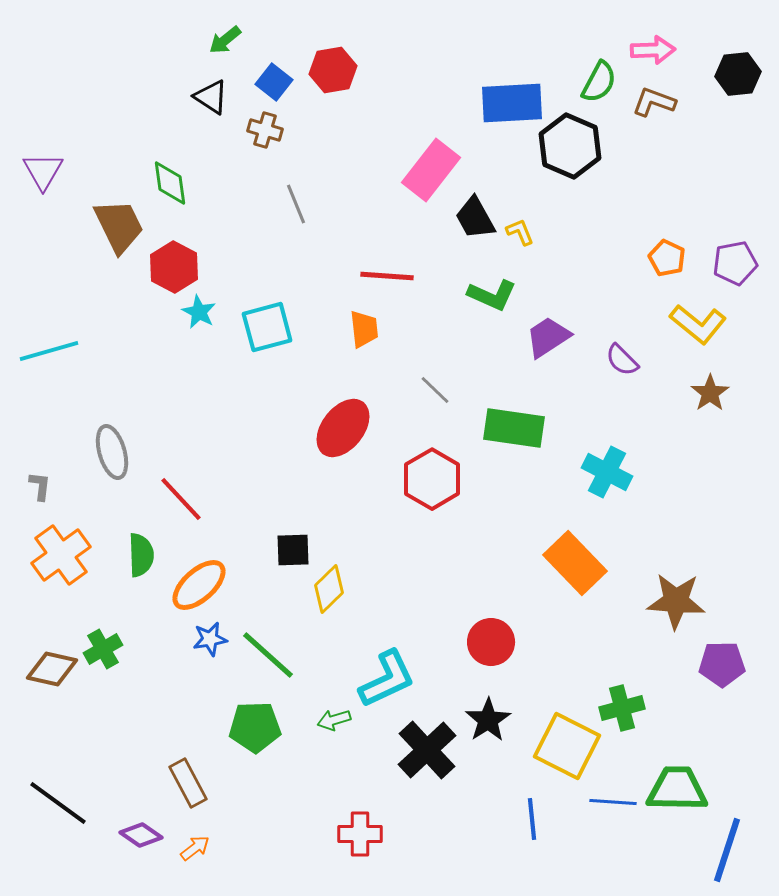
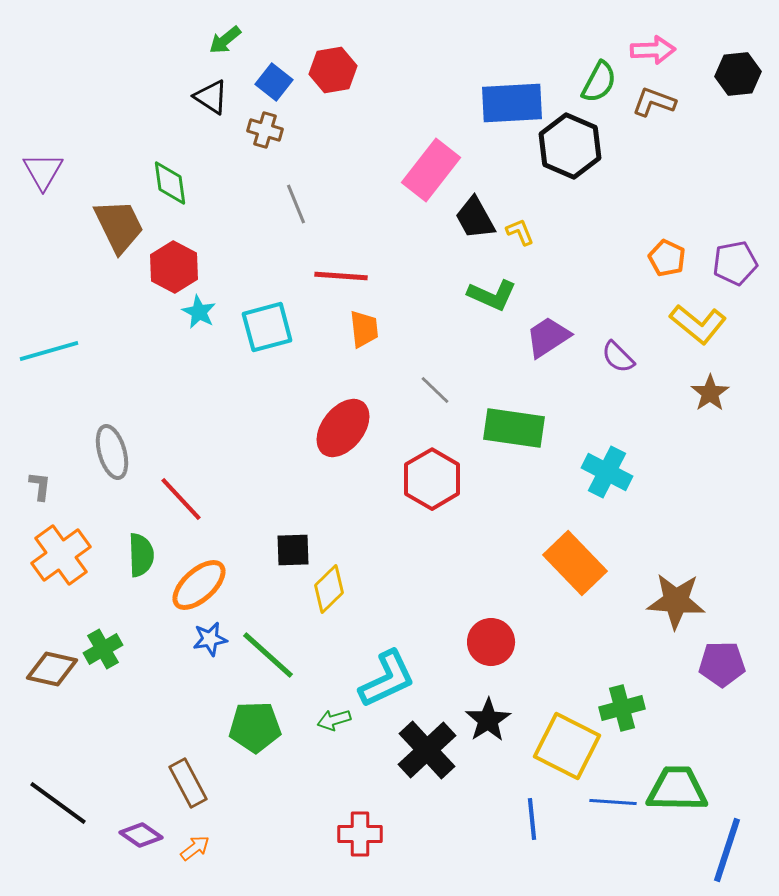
red line at (387, 276): moved 46 px left
purple semicircle at (622, 360): moved 4 px left, 3 px up
